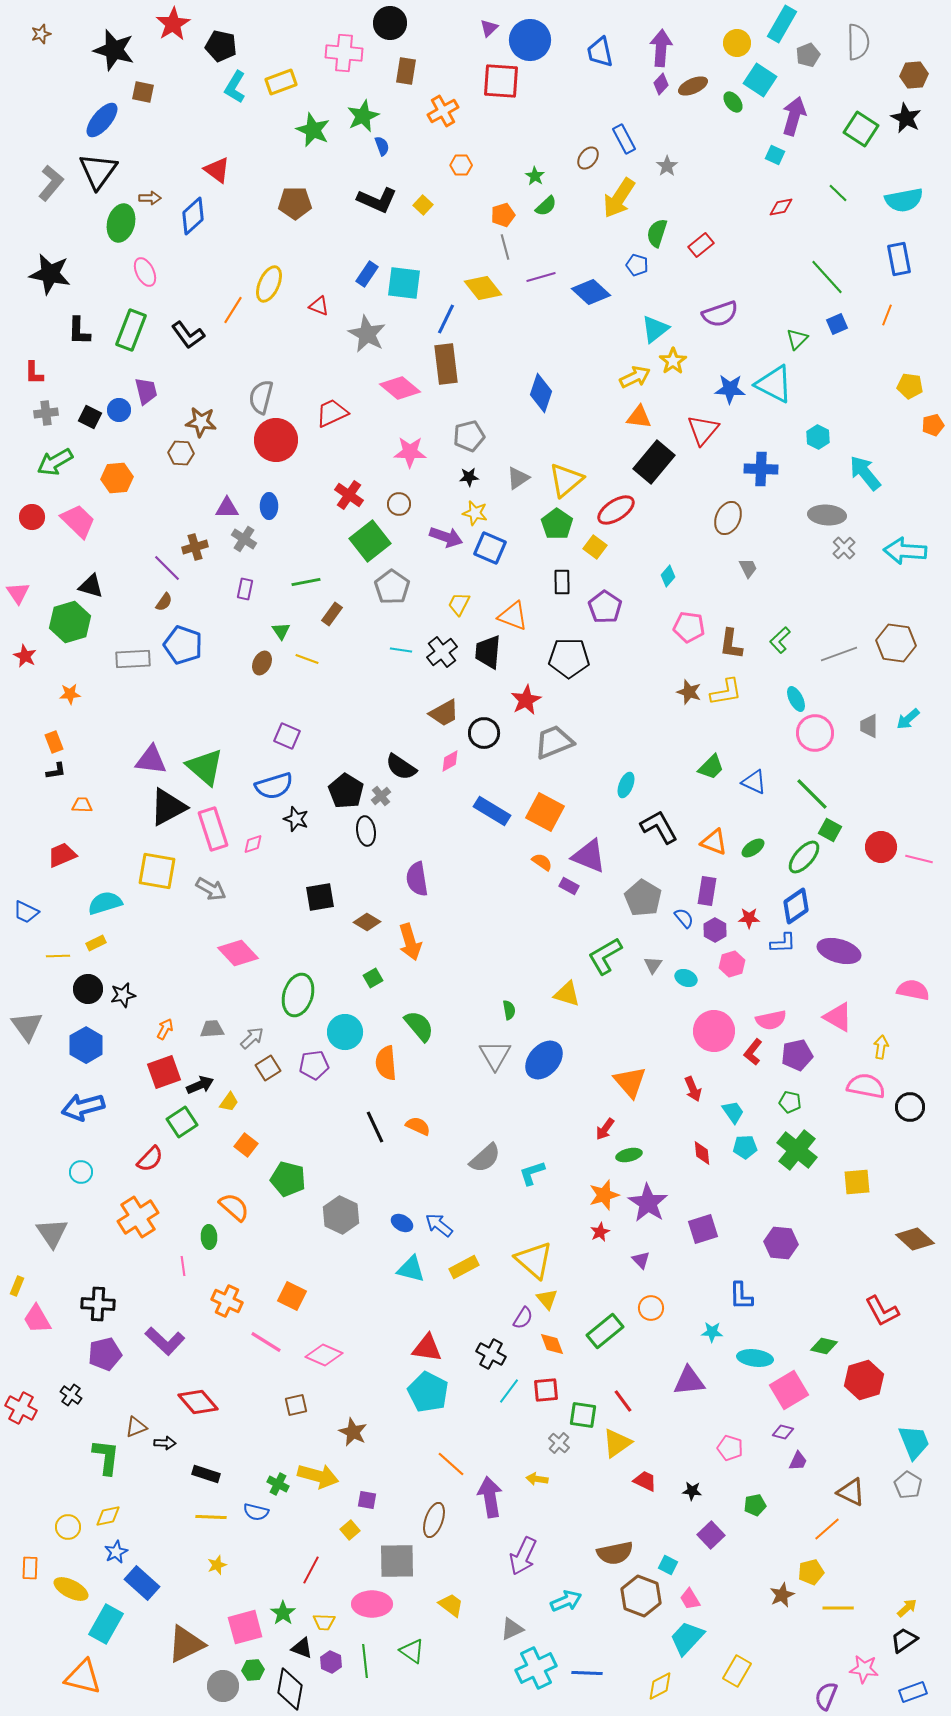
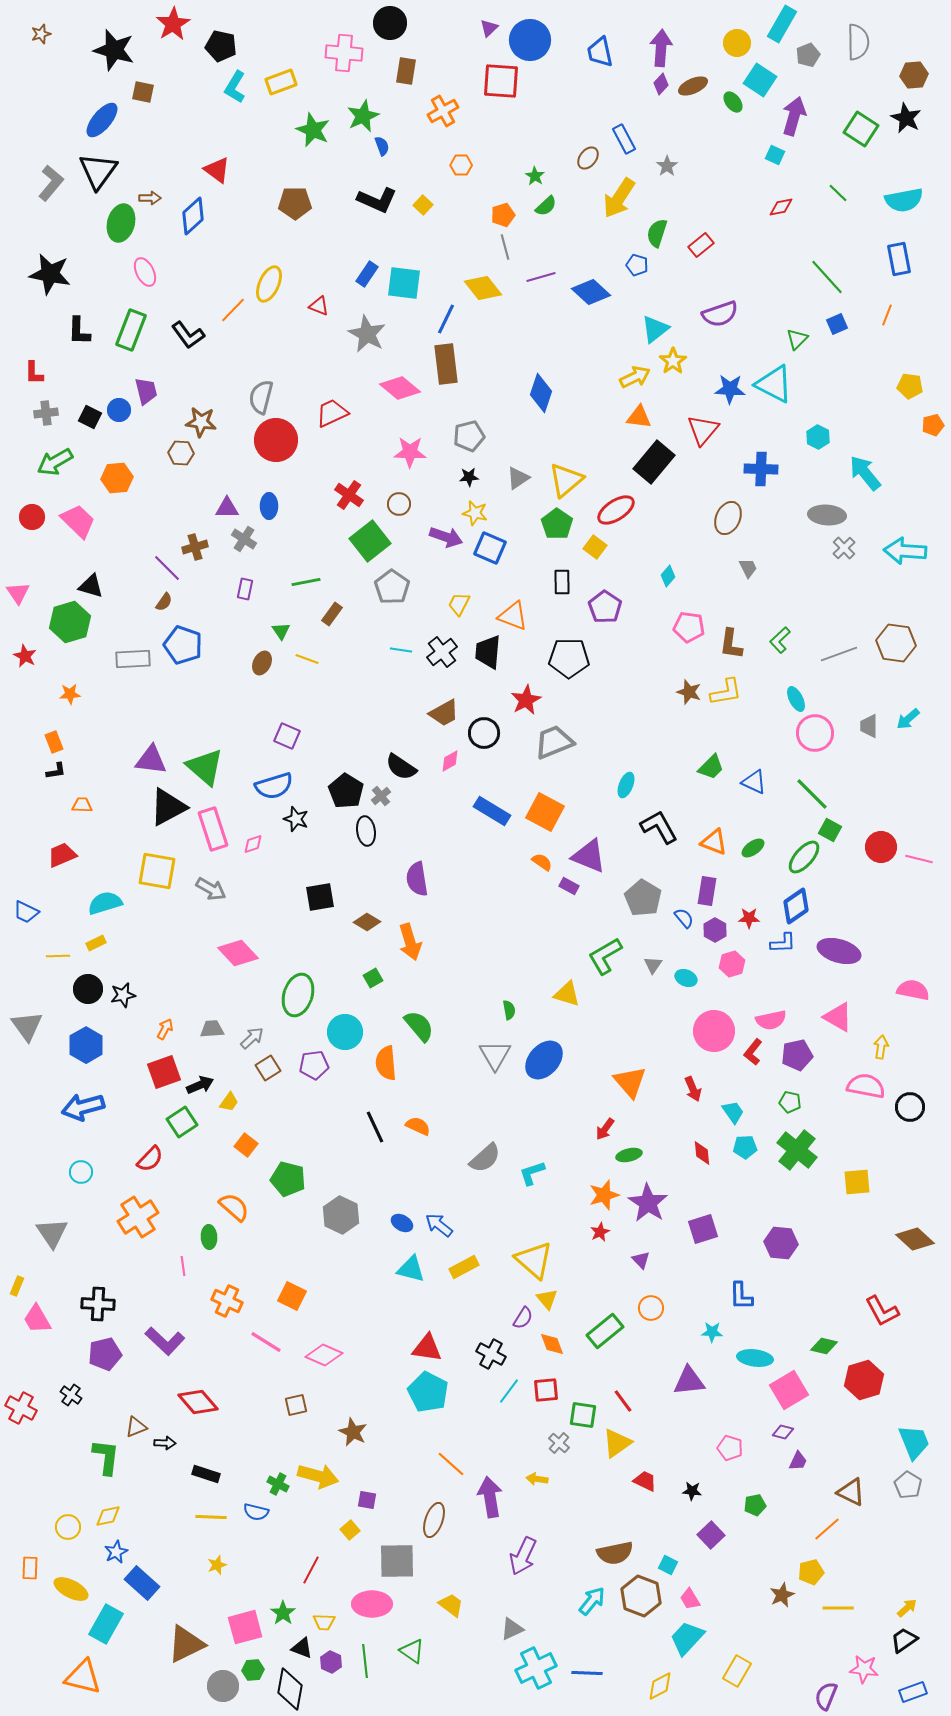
orange line at (233, 310): rotated 12 degrees clockwise
cyan arrow at (566, 1601): moved 26 px right; rotated 28 degrees counterclockwise
